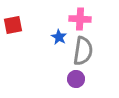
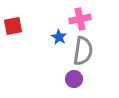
pink cross: rotated 15 degrees counterclockwise
red square: moved 1 px down
purple circle: moved 2 px left
